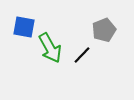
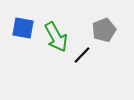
blue square: moved 1 px left, 1 px down
green arrow: moved 6 px right, 11 px up
